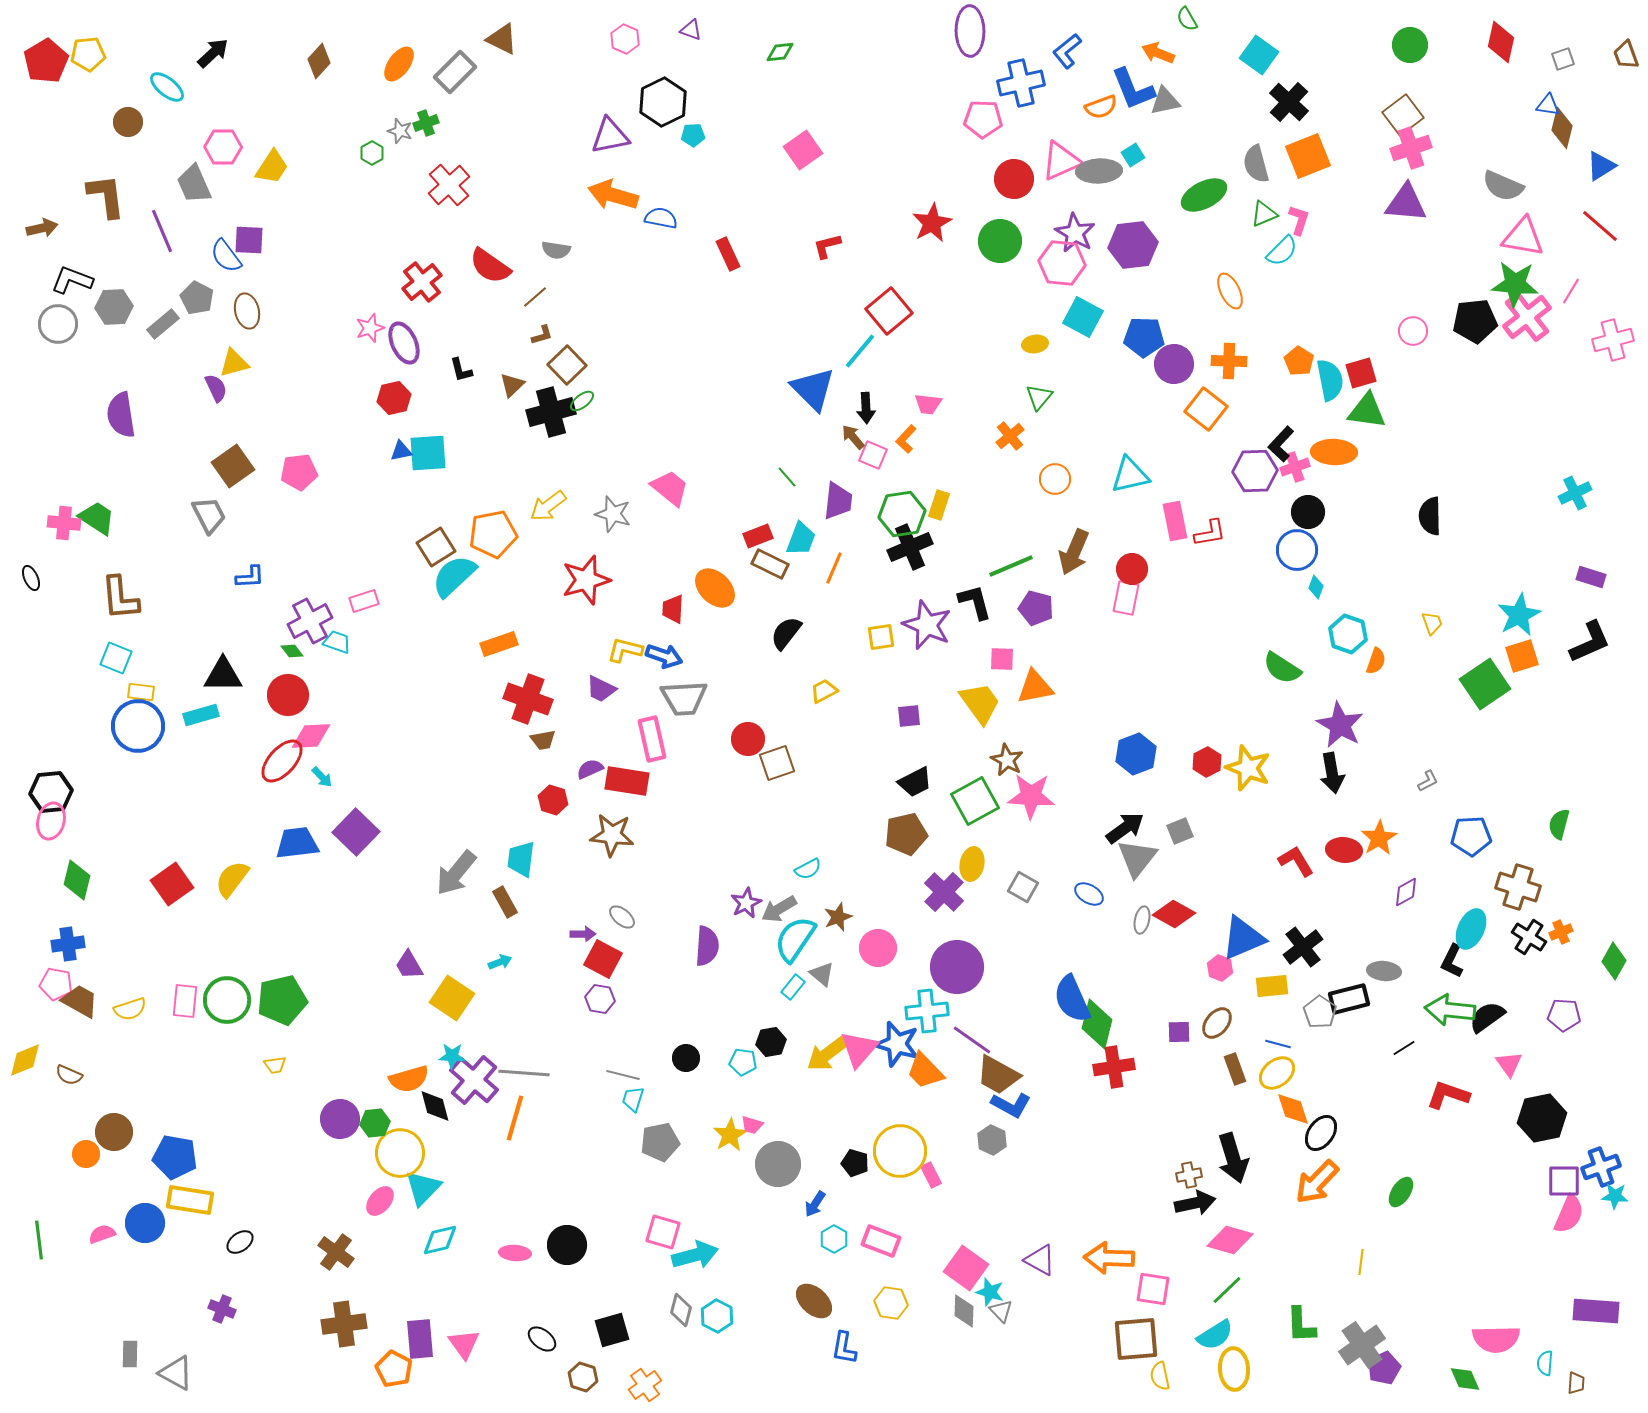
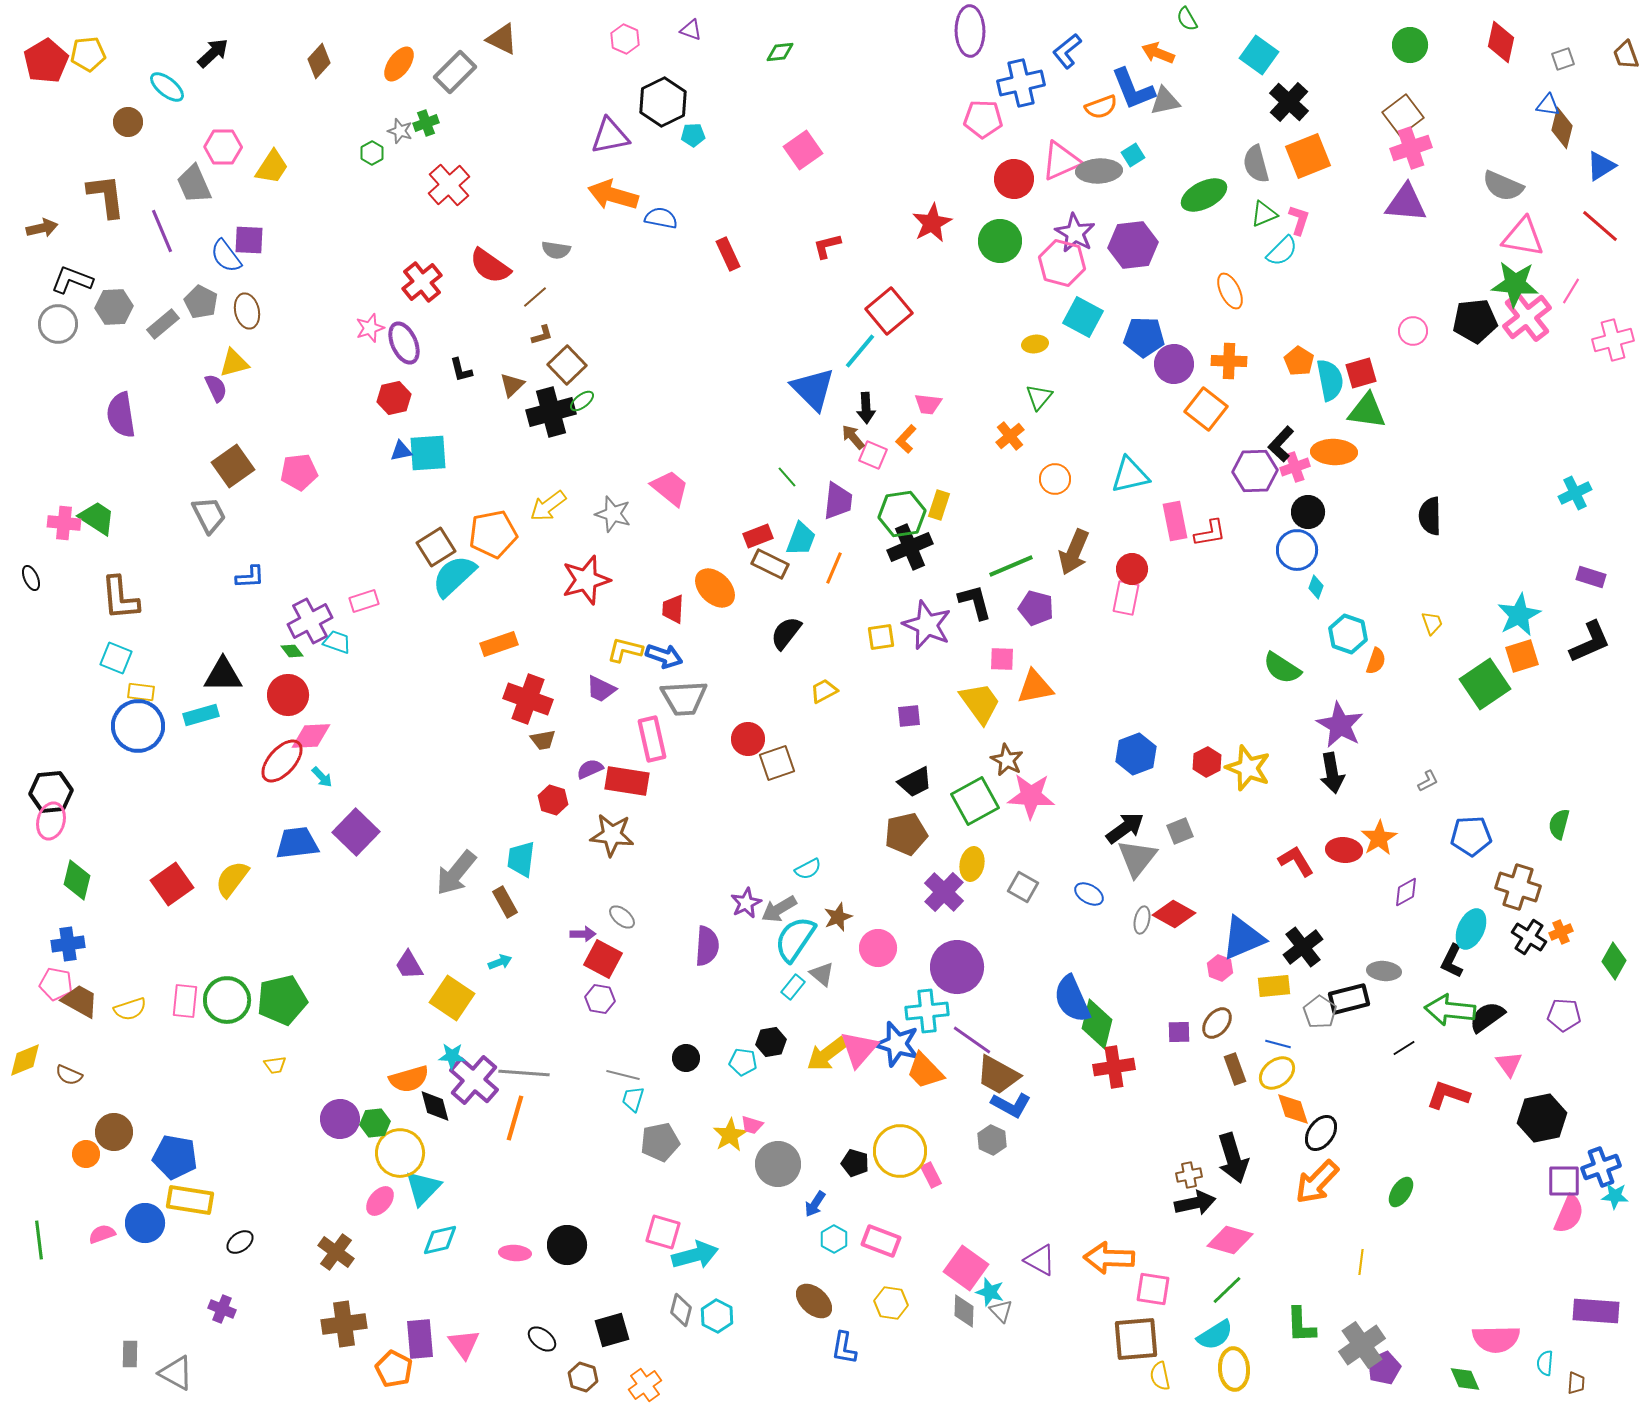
pink hexagon at (1062, 263): rotated 9 degrees clockwise
gray pentagon at (197, 298): moved 4 px right, 4 px down
yellow rectangle at (1272, 986): moved 2 px right
